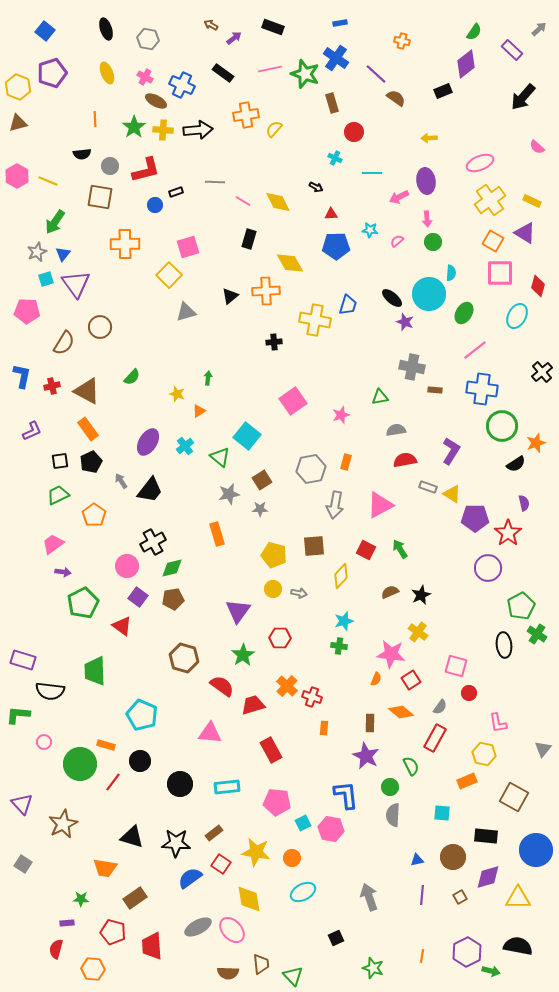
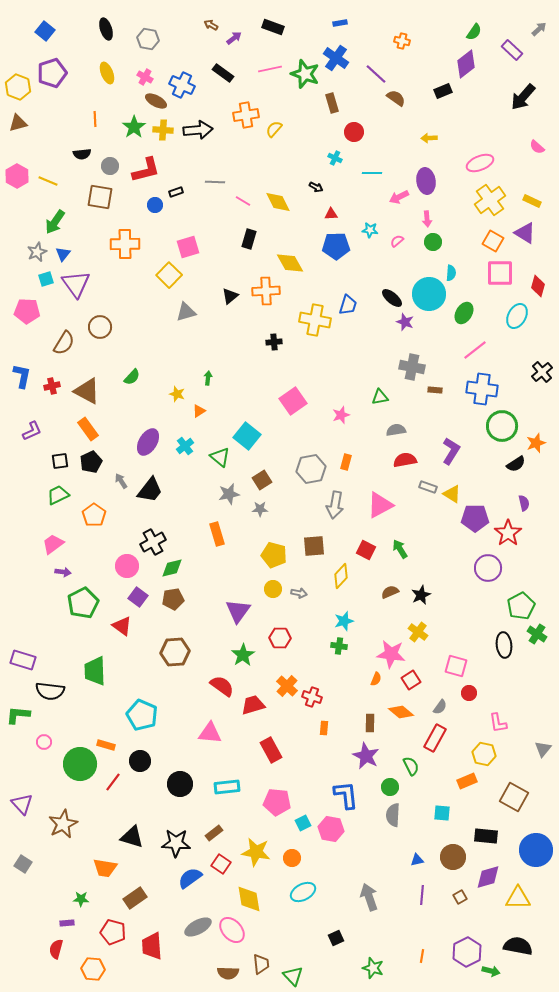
brown hexagon at (184, 658): moved 9 px left, 6 px up; rotated 20 degrees counterclockwise
